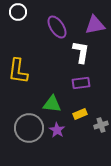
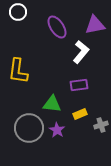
white L-shape: rotated 30 degrees clockwise
purple rectangle: moved 2 px left, 2 px down
